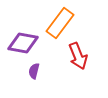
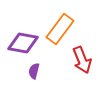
orange rectangle: moved 6 px down
red arrow: moved 4 px right, 4 px down
